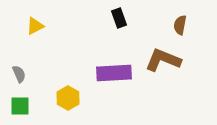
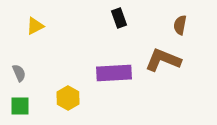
gray semicircle: moved 1 px up
